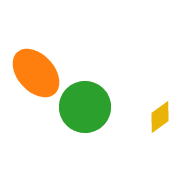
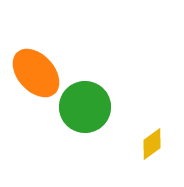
yellow diamond: moved 8 px left, 27 px down
